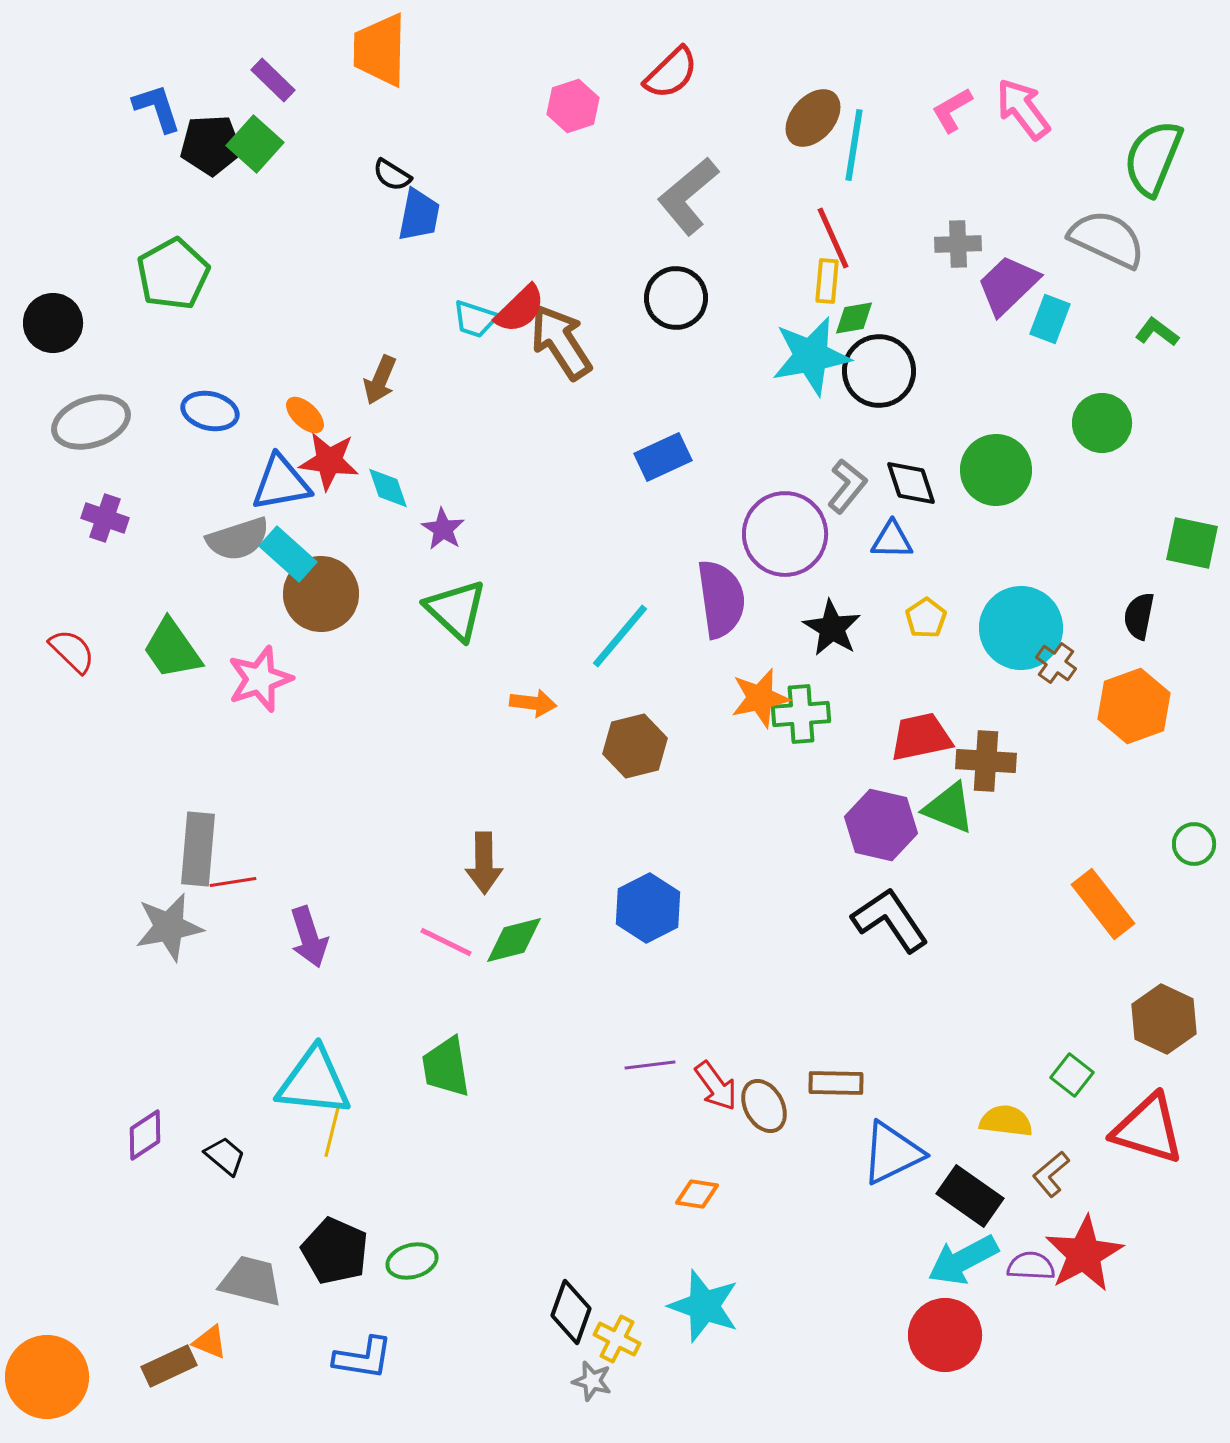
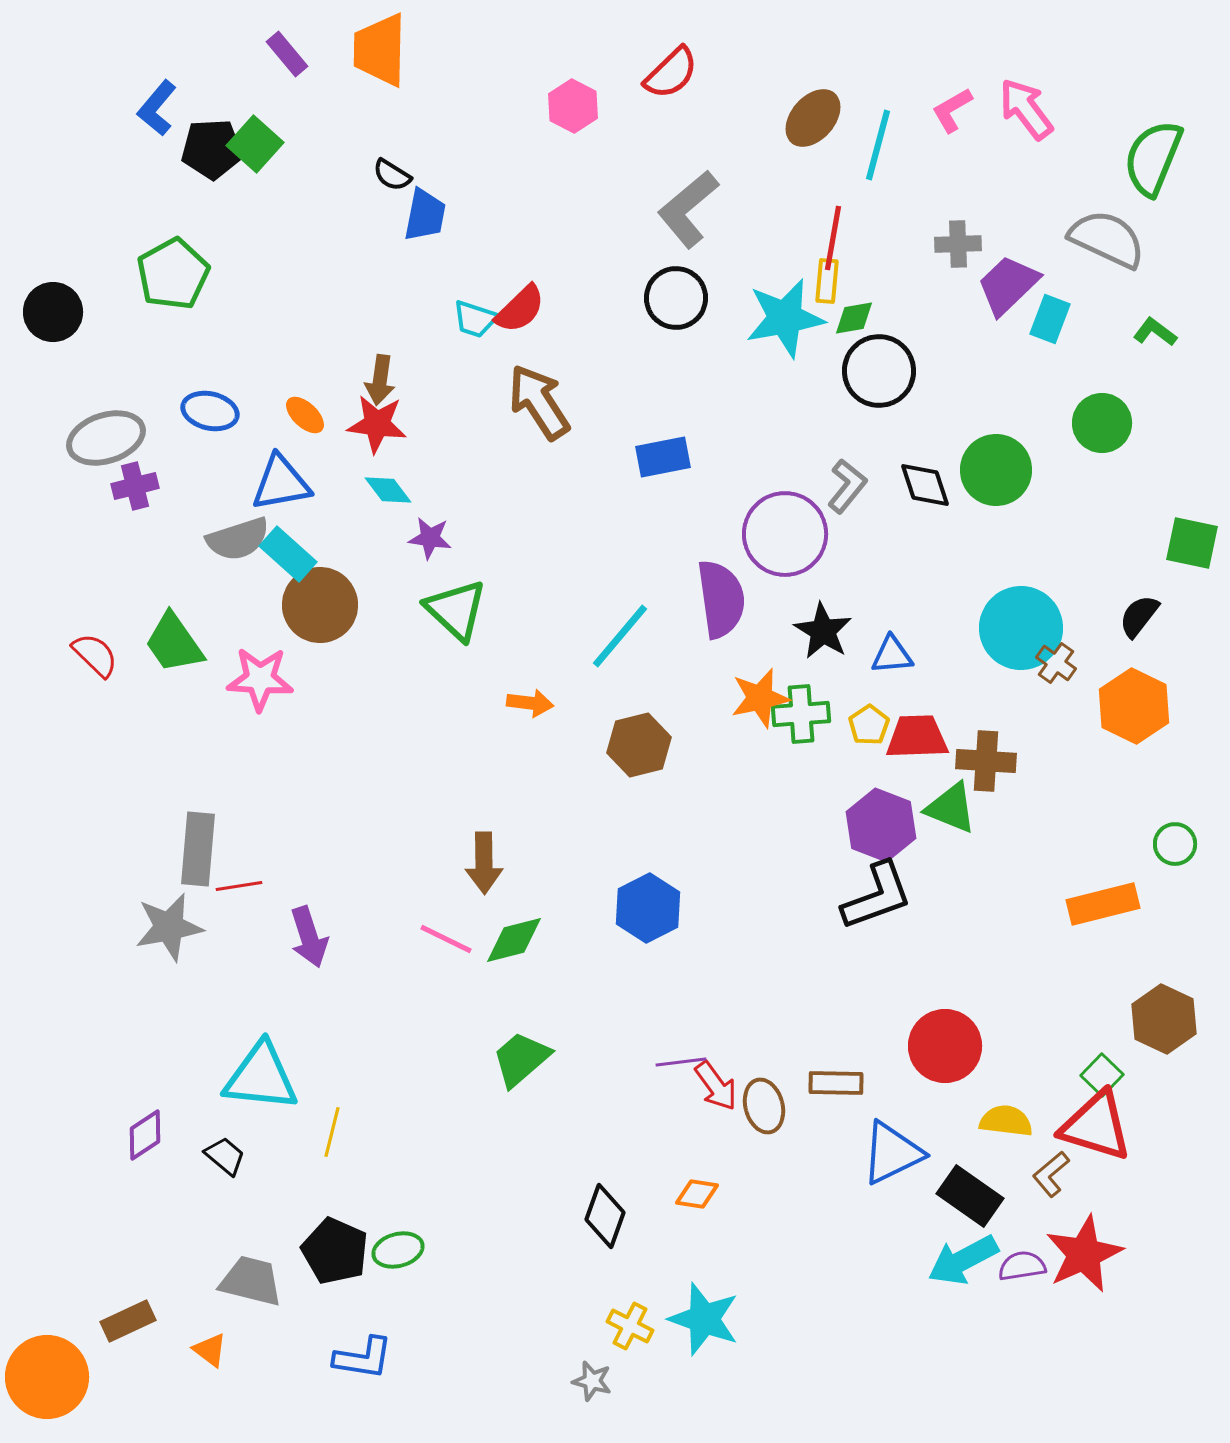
purple rectangle at (273, 80): moved 14 px right, 26 px up; rotated 6 degrees clockwise
pink hexagon at (573, 106): rotated 15 degrees counterclockwise
blue L-shape at (157, 108): rotated 122 degrees counterclockwise
pink arrow at (1023, 109): moved 3 px right
black pentagon at (211, 145): moved 1 px right, 4 px down
cyan line at (854, 145): moved 24 px right; rotated 6 degrees clockwise
gray L-shape at (688, 196): moved 13 px down
blue trapezoid at (419, 215): moved 6 px right
red line at (833, 238): rotated 34 degrees clockwise
black circle at (53, 323): moved 11 px up
green L-shape at (1157, 332): moved 2 px left
brown arrow at (561, 342): moved 22 px left, 60 px down
cyan star at (811, 356): moved 26 px left, 38 px up
brown arrow at (380, 380): rotated 15 degrees counterclockwise
gray ellipse at (91, 422): moved 15 px right, 16 px down
blue rectangle at (663, 457): rotated 14 degrees clockwise
red star at (329, 461): moved 48 px right, 37 px up
black diamond at (911, 483): moved 14 px right, 2 px down
cyan diamond at (388, 488): moved 2 px down; rotated 18 degrees counterclockwise
purple cross at (105, 518): moved 30 px right, 32 px up; rotated 33 degrees counterclockwise
purple star at (443, 529): moved 13 px left, 9 px down; rotated 24 degrees counterclockwise
blue triangle at (892, 540): moved 115 px down; rotated 6 degrees counterclockwise
brown circle at (321, 594): moved 1 px left, 11 px down
black semicircle at (1139, 616): rotated 27 degrees clockwise
yellow pentagon at (926, 618): moved 57 px left, 107 px down
black star at (832, 628): moved 9 px left, 3 px down
green trapezoid at (172, 649): moved 2 px right, 6 px up
red semicircle at (72, 651): moved 23 px right, 4 px down
pink star at (260, 679): rotated 22 degrees clockwise
orange arrow at (533, 703): moved 3 px left
orange hexagon at (1134, 706): rotated 14 degrees counterclockwise
red trapezoid at (921, 737): moved 4 px left; rotated 10 degrees clockwise
brown hexagon at (635, 746): moved 4 px right, 1 px up
green triangle at (949, 808): moved 2 px right
purple hexagon at (881, 825): rotated 8 degrees clockwise
green circle at (1194, 844): moved 19 px left
red line at (233, 882): moved 6 px right, 4 px down
orange rectangle at (1103, 904): rotated 66 degrees counterclockwise
black L-shape at (890, 920): moved 13 px left, 24 px up; rotated 104 degrees clockwise
pink line at (446, 942): moved 3 px up
purple line at (650, 1065): moved 31 px right, 3 px up
green trapezoid at (446, 1067): moved 75 px right, 8 px up; rotated 58 degrees clockwise
green square at (1072, 1075): moved 30 px right; rotated 6 degrees clockwise
cyan triangle at (314, 1082): moved 53 px left, 5 px up
brown ellipse at (764, 1106): rotated 14 degrees clockwise
red triangle at (1148, 1129): moved 52 px left, 3 px up
red star at (1084, 1254): rotated 4 degrees clockwise
green ellipse at (412, 1261): moved 14 px left, 11 px up
purple semicircle at (1031, 1266): moved 9 px left; rotated 12 degrees counterclockwise
cyan star at (704, 1306): moved 13 px down
black diamond at (571, 1312): moved 34 px right, 96 px up
red circle at (945, 1335): moved 289 px up
yellow cross at (617, 1339): moved 13 px right, 13 px up
orange triangle at (210, 1342): moved 8 px down; rotated 15 degrees clockwise
brown rectangle at (169, 1366): moved 41 px left, 45 px up
